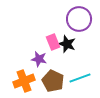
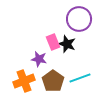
brown pentagon: rotated 10 degrees clockwise
